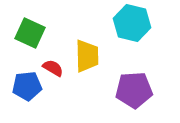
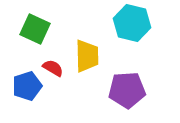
green square: moved 5 px right, 4 px up
blue pentagon: rotated 12 degrees counterclockwise
purple pentagon: moved 7 px left
